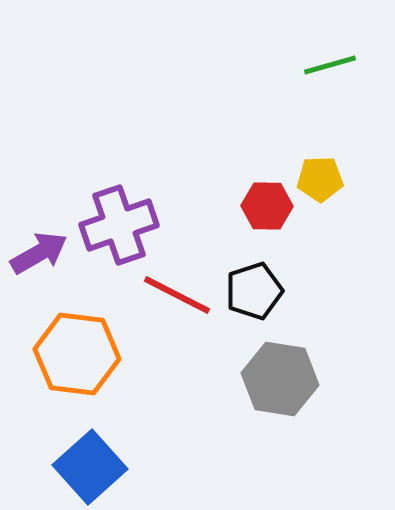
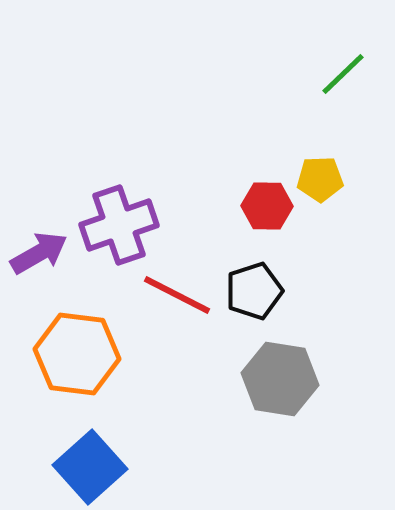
green line: moved 13 px right, 9 px down; rotated 28 degrees counterclockwise
